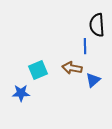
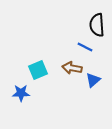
blue line: moved 1 px down; rotated 63 degrees counterclockwise
